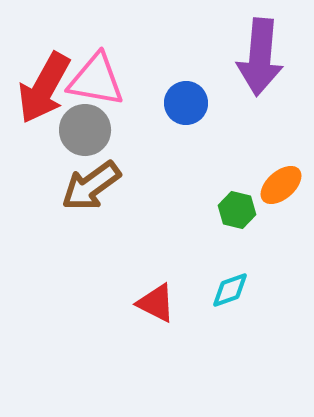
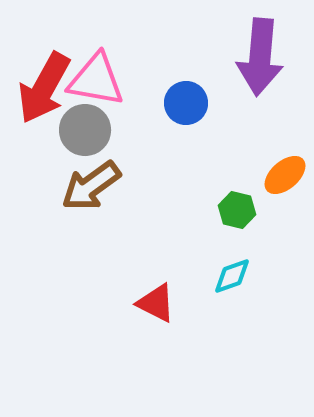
orange ellipse: moved 4 px right, 10 px up
cyan diamond: moved 2 px right, 14 px up
